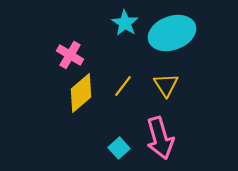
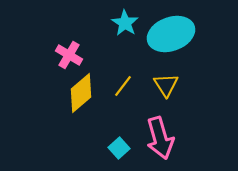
cyan ellipse: moved 1 px left, 1 px down
pink cross: moved 1 px left
